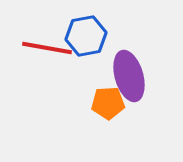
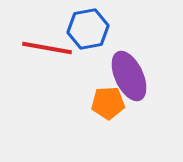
blue hexagon: moved 2 px right, 7 px up
purple ellipse: rotated 9 degrees counterclockwise
